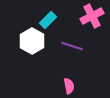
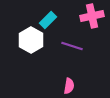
pink cross: rotated 15 degrees clockwise
white hexagon: moved 1 px left, 1 px up
pink semicircle: rotated 21 degrees clockwise
